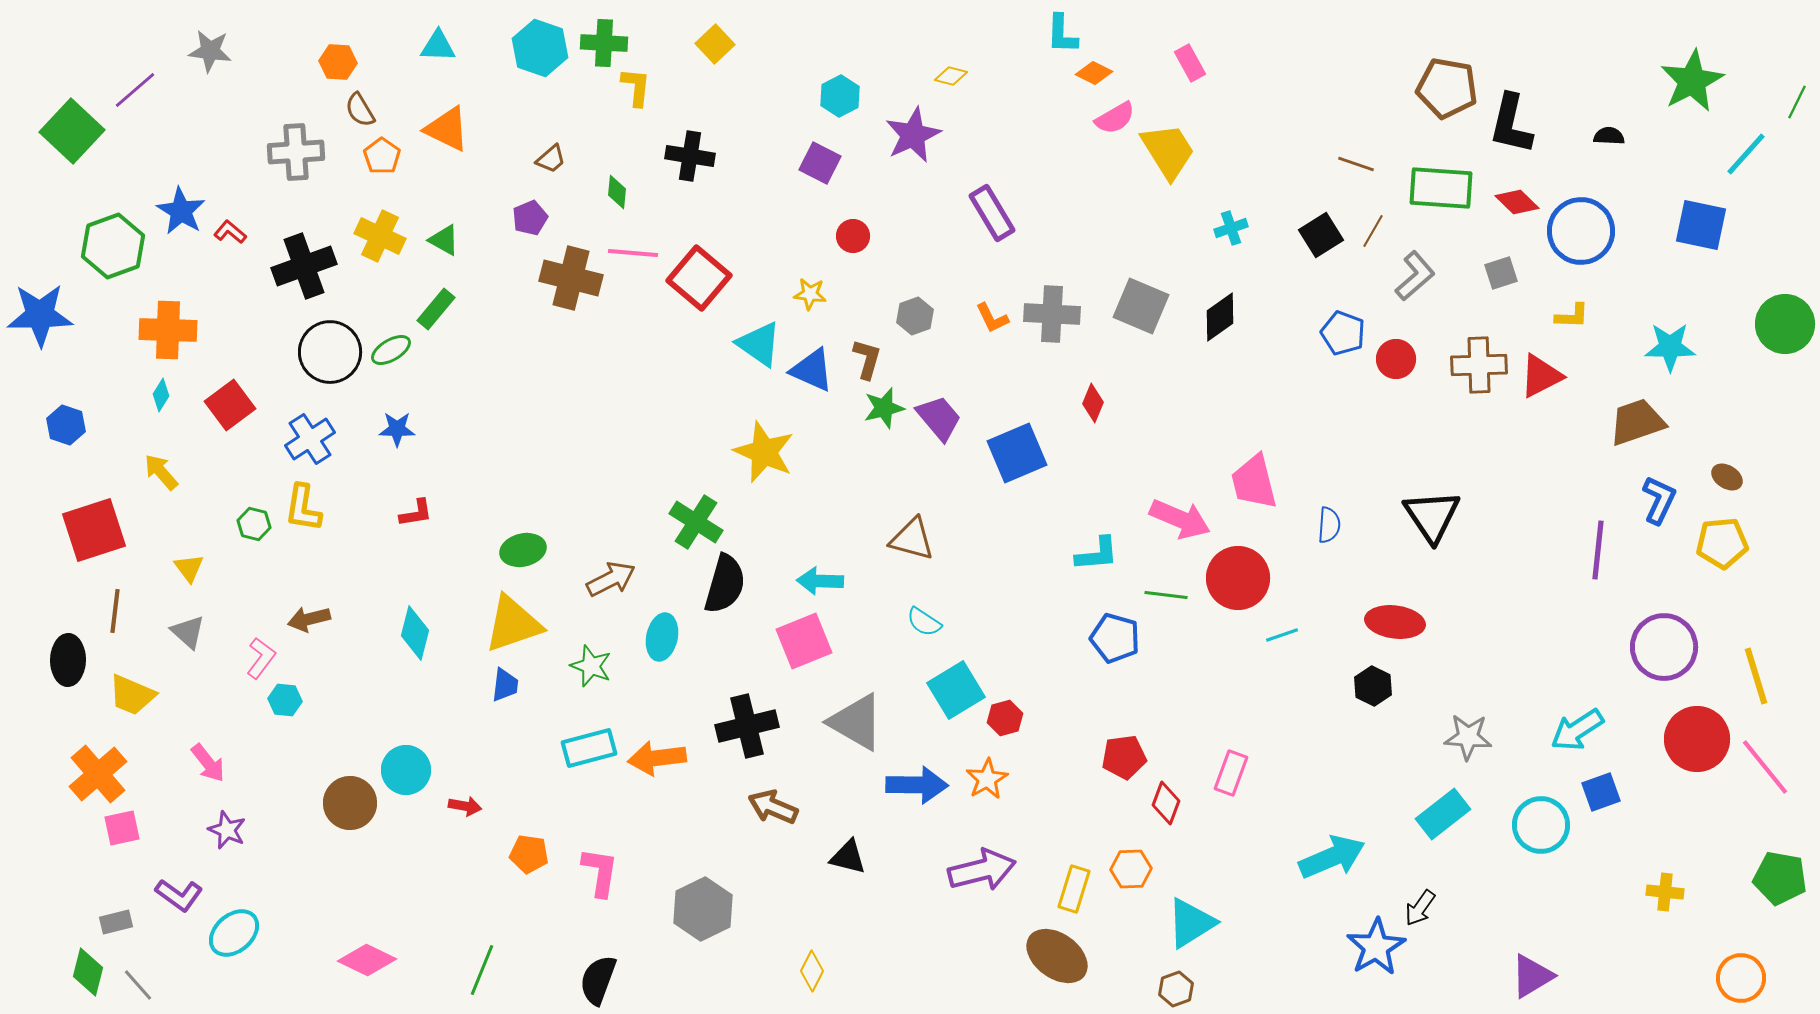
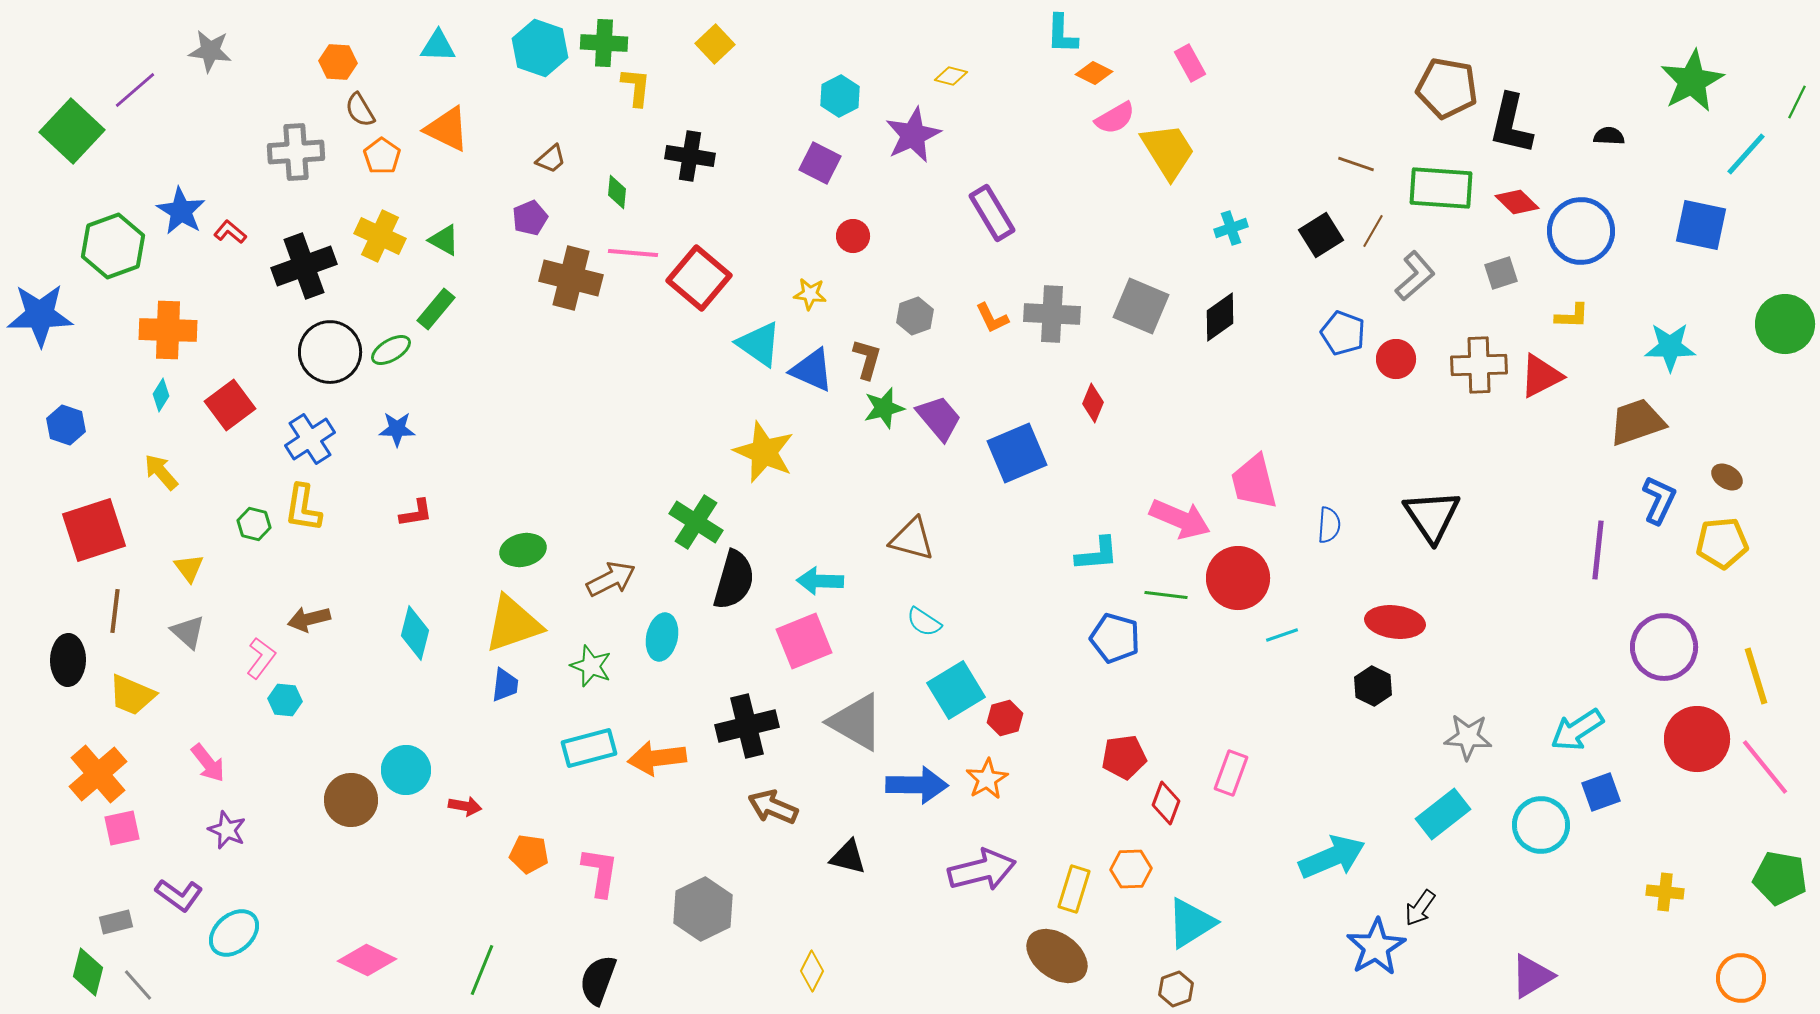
black semicircle at (725, 584): moved 9 px right, 4 px up
brown circle at (350, 803): moved 1 px right, 3 px up
